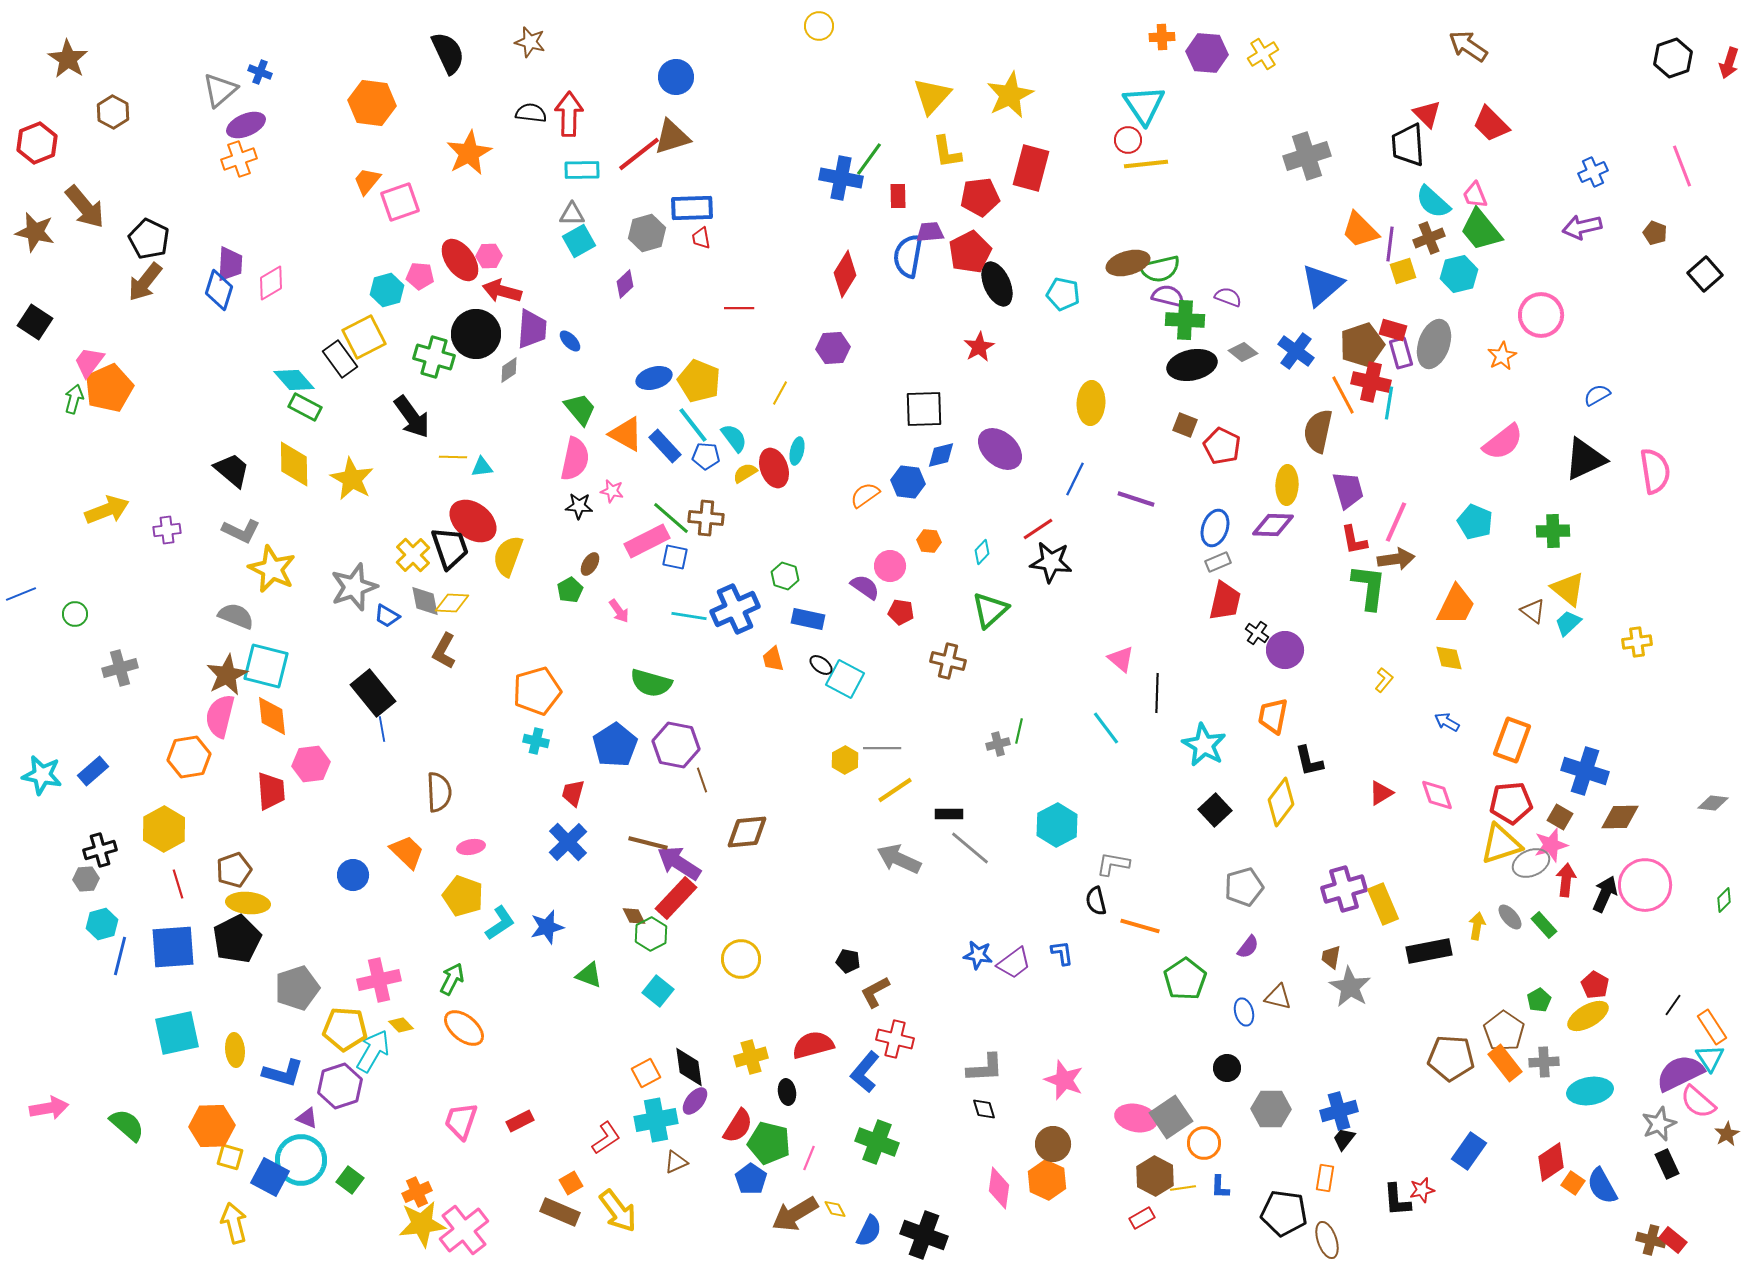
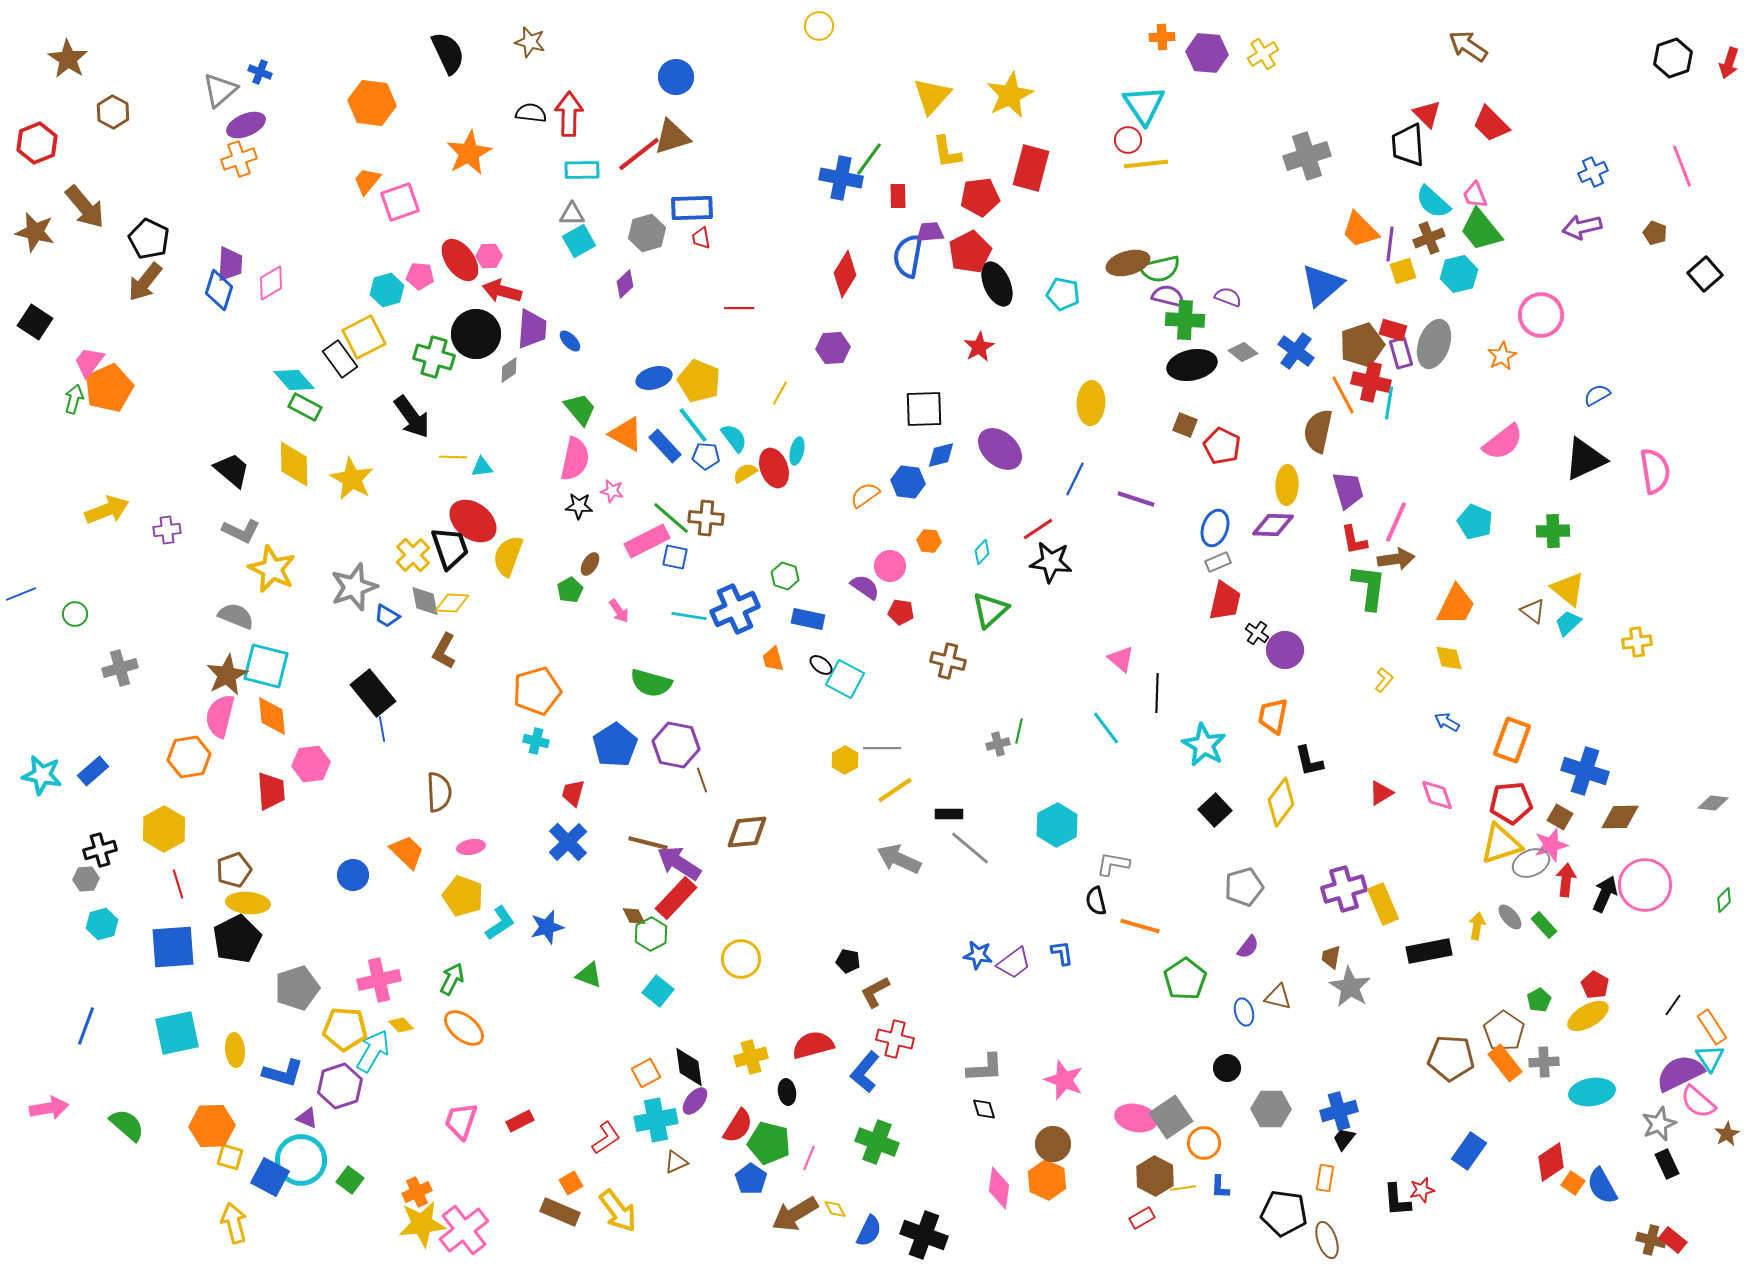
blue line at (120, 956): moved 34 px left, 70 px down; rotated 6 degrees clockwise
cyan ellipse at (1590, 1091): moved 2 px right, 1 px down
